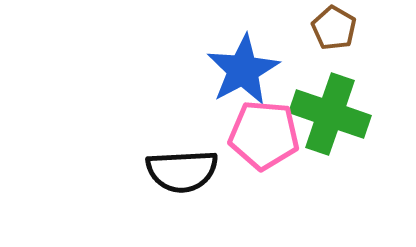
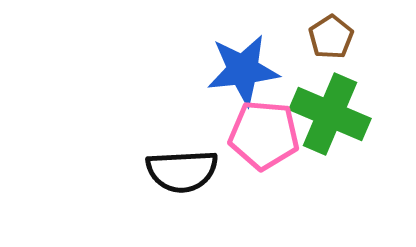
brown pentagon: moved 3 px left, 9 px down; rotated 9 degrees clockwise
blue star: rotated 22 degrees clockwise
green cross: rotated 4 degrees clockwise
